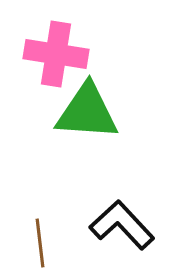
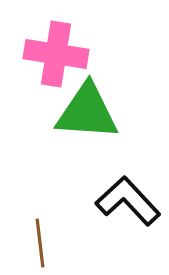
black L-shape: moved 6 px right, 24 px up
